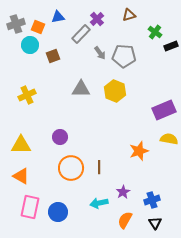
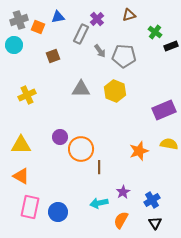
gray cross: moved 3 px right, 4 px up
gray rectangle: rotated 18 degrees counterclockwise
cyan circle: moved 16 px left
gray arrow: moved 2 px up
yellow semicircle: moved 5 px down
orange circle: moved 10 px right, 19 px up
blue cross: rotated 14 degrees counterclockwise
orange semicircle: moved 4 px left
